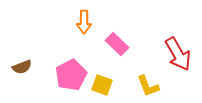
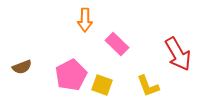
orange arrow: moved 1 px right, 2 px up
